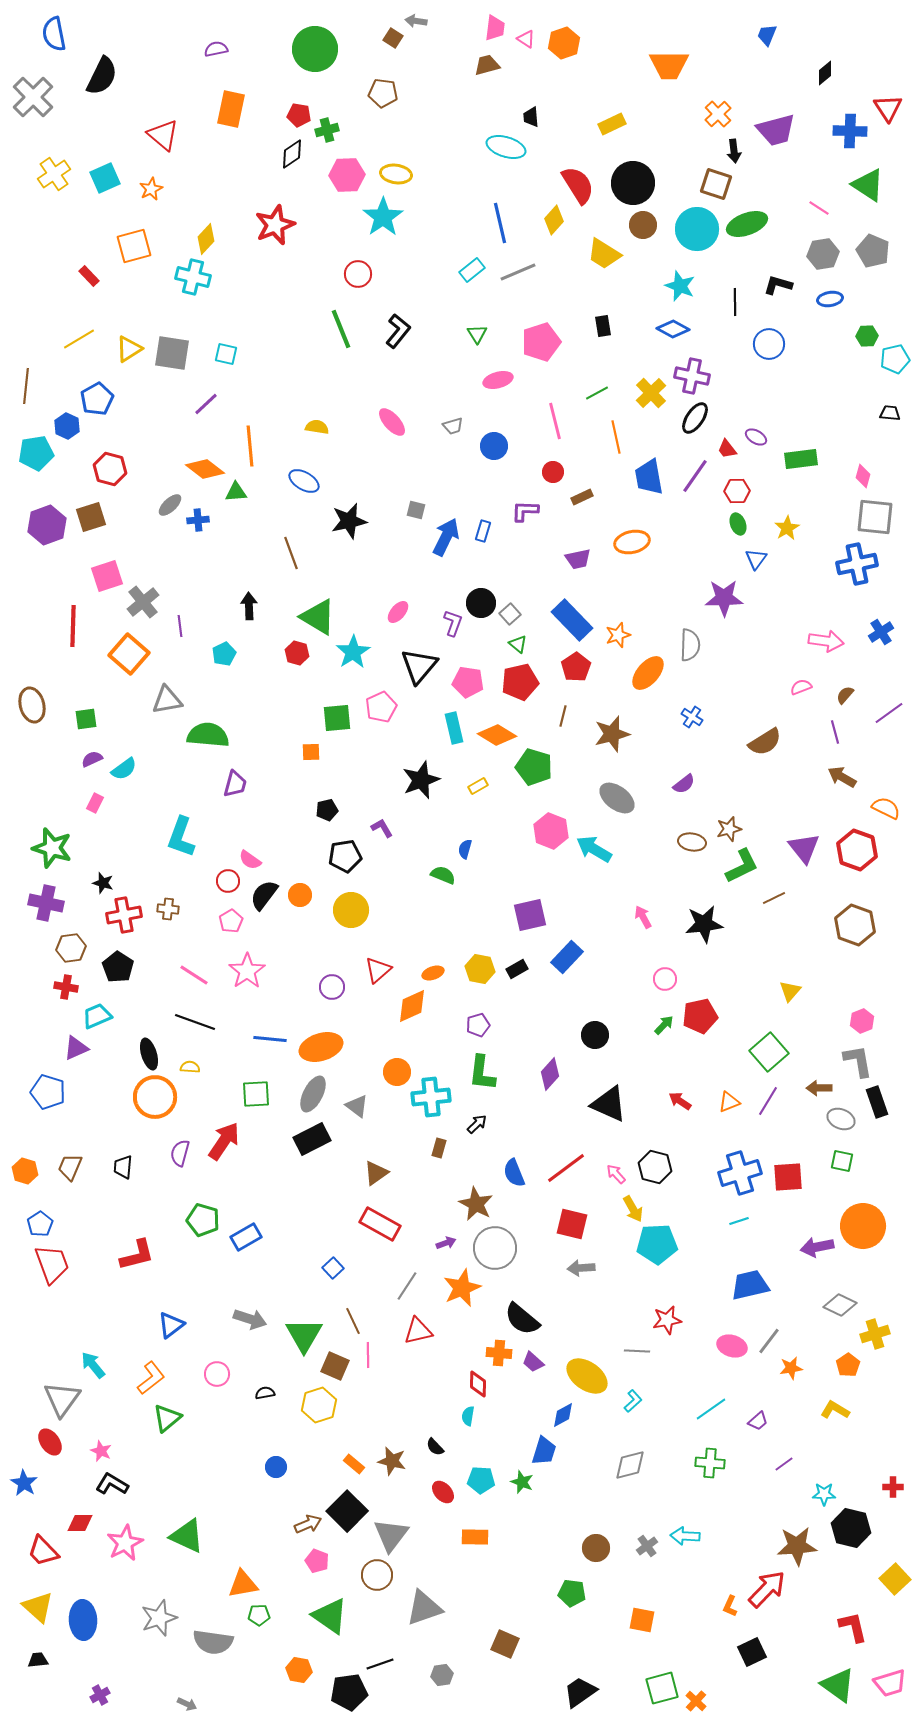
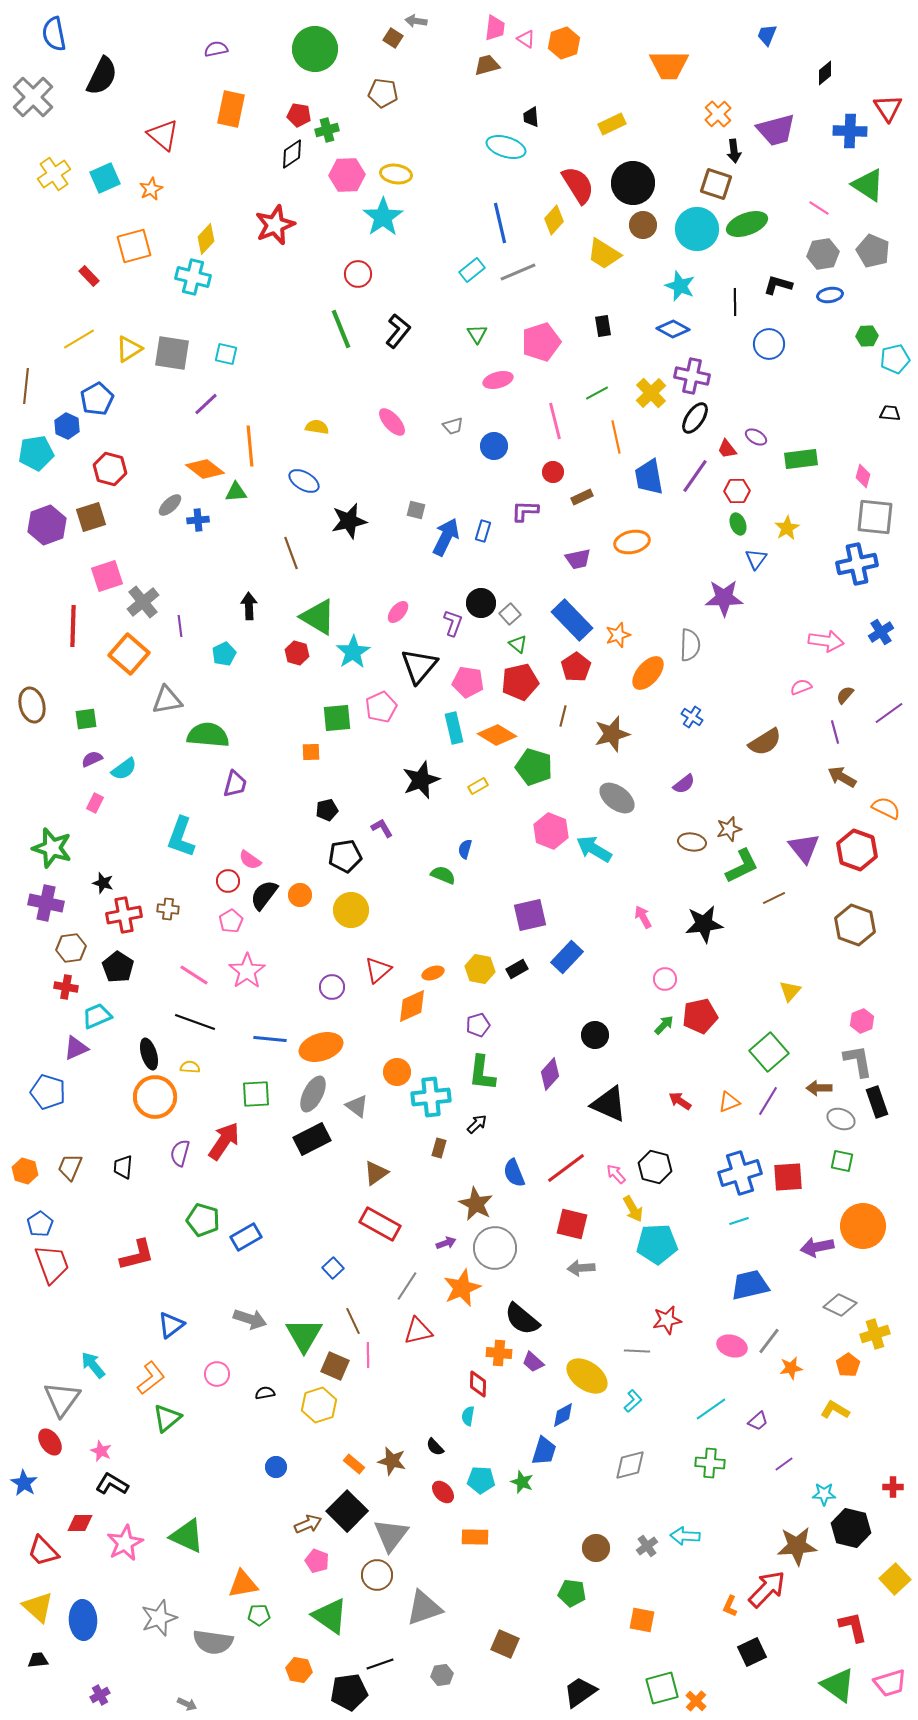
blue ellipse at (830, 299): moved 4 px up
